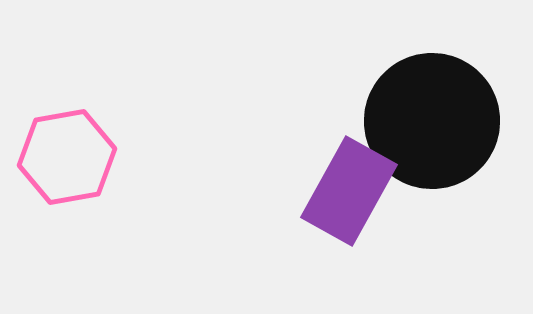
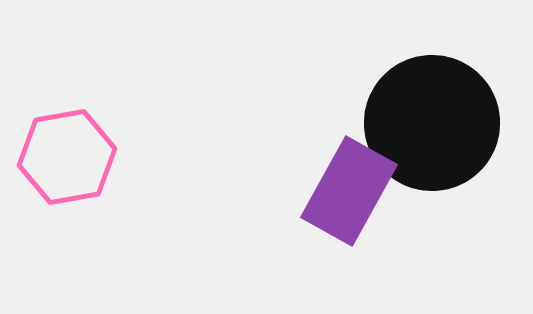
black circle: moved 2 px down
